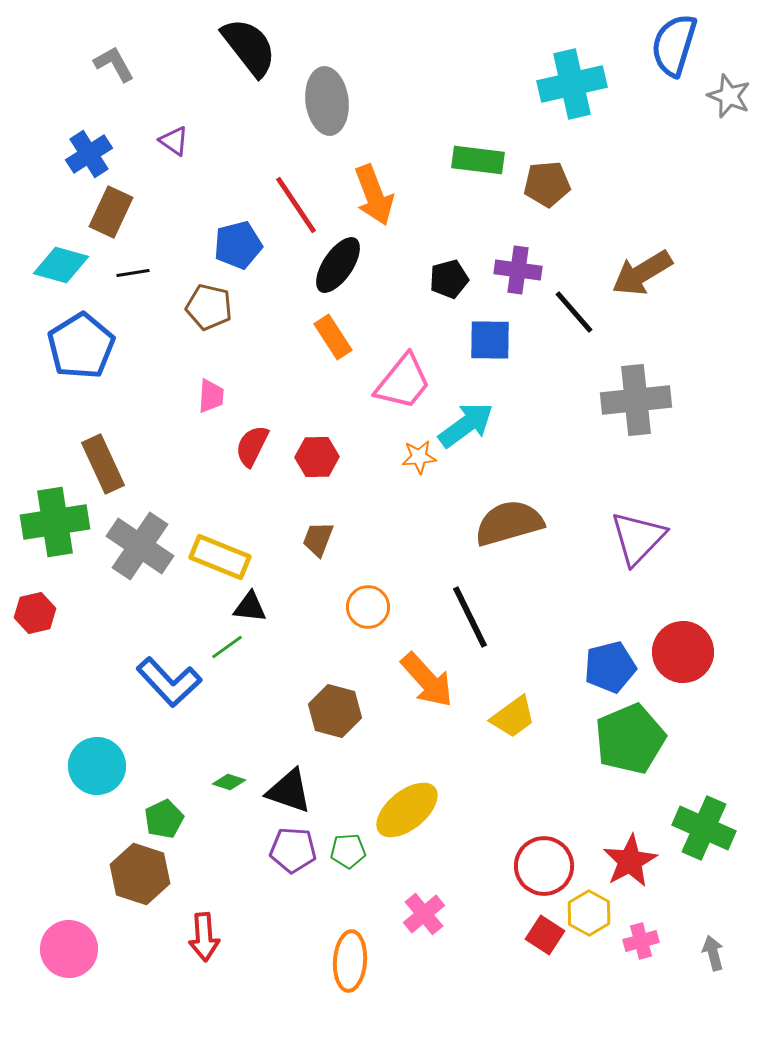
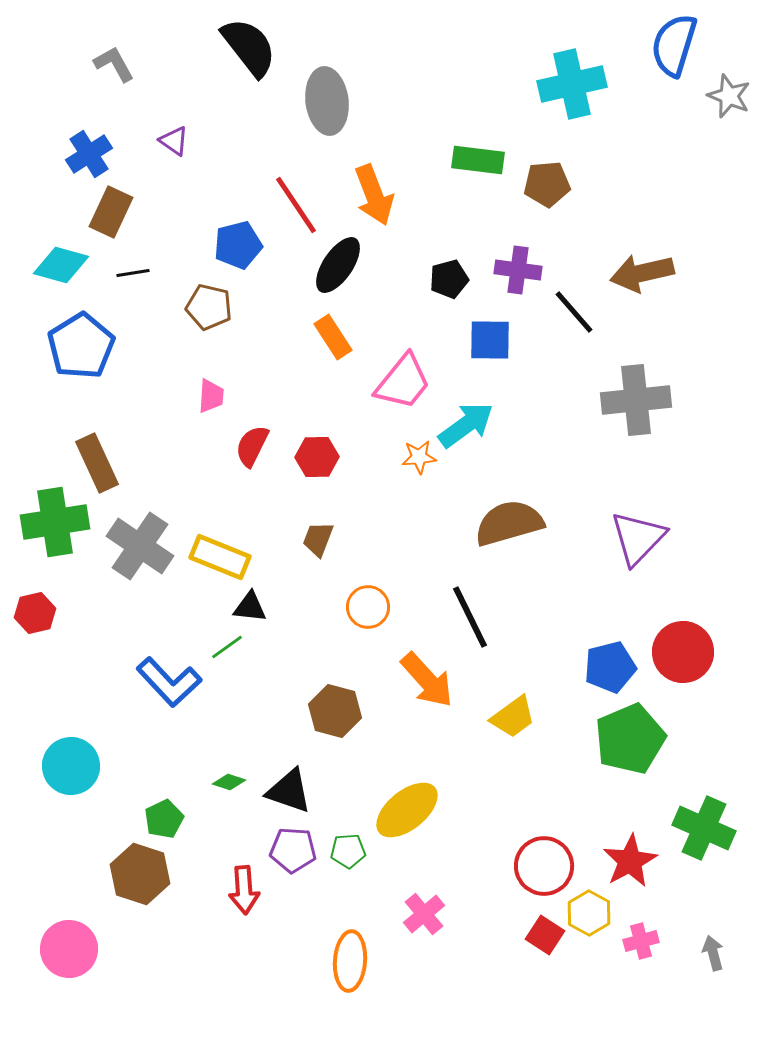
brown arrow at (642, 273): rotated 18 degrees clockwise
brown rectangle at (103, 464): moved 6 px left, 1 px up
cyan circle at (97, 766): moved 26 px left
red arrow at (204, 937): moved 40 px right, 47 px up
